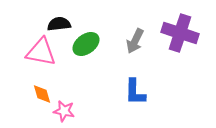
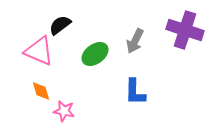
black semicircle: moved 1 px right, 1 px down; rotated 30 degrees counterclockwise
purple cross: moved 5 px right, 3 px up
green ellipse: moved 9 px right, 10 px down
pink triangle: moved 2 px left, 1 px up; rotated 12 degrees clockwise
orange diamond: moved 1 px left, 3 px up
